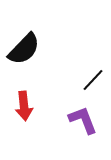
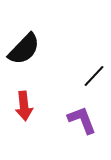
black line: moved 1 px right, 4 px up
purple L-shape: moved 1 px left
